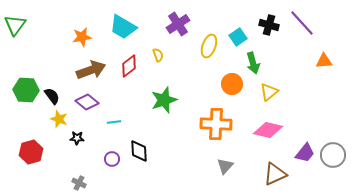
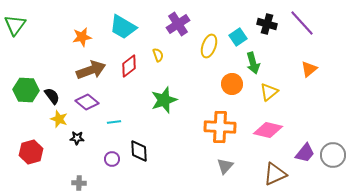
black cross: moved 2 px left, 1 px up
orange triangle: moved 15 px left, 8 px down; rotated 36 degrees counterclockwise
orange cross: moved 4 px right, 3 px down
gray cross: rotated 24 degrees counterclockwise
